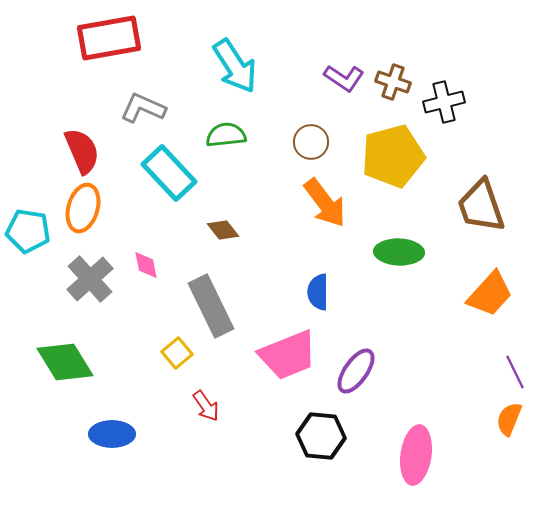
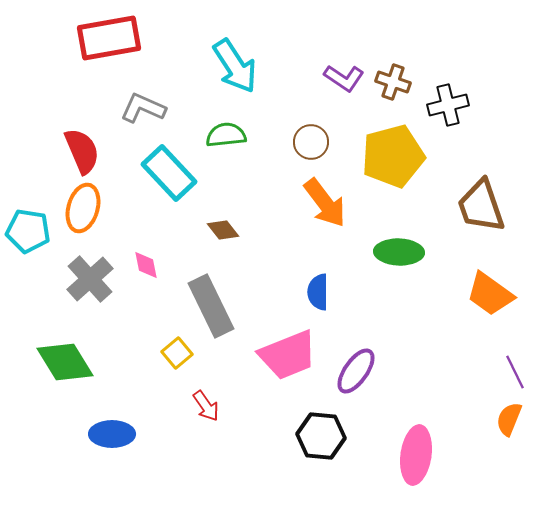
black cross: moved 4 px right, 3 px down
orange trapezoid: rotated 84 degrees clockwise
